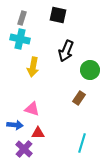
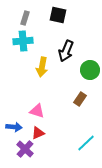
gray rectangle: moved 3 px right
cyan cross: moved 3 px right, 2 px down; rotated 18 degrees counterclockwise
yellow arrow: moved 9 px right
brown rectangle: moved 1 px right, 1 px down
pink triangle: moved 5 px right, 2 px down
blue arrow: moved 1 px left, 2 px down
red triangle: rotated 24 degrees counterclockwise
cyan line: moved 4 px right; rotated 30 degrees clockwise
purple cross: moved 1 px right
